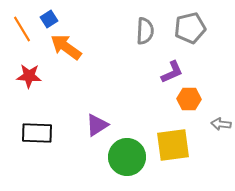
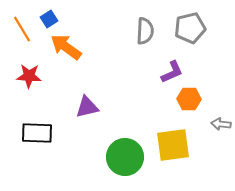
purple triangle: moved 10 px left, 18 px up; rotated 20 degrees clockwise
green circle: moved 2 px left
